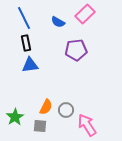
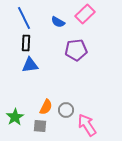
black rectangle: rotated 14 degrees clockwise
